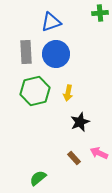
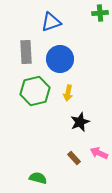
blue circle: moved 4 px right, 5 px down
green semicircle: rotated 54 degrees clockwise
